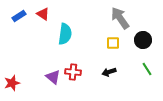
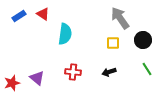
purple triangle: moved 16 px left, 1 px down
